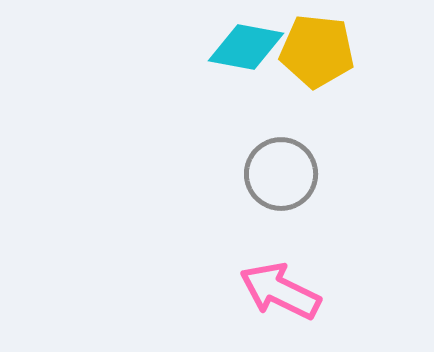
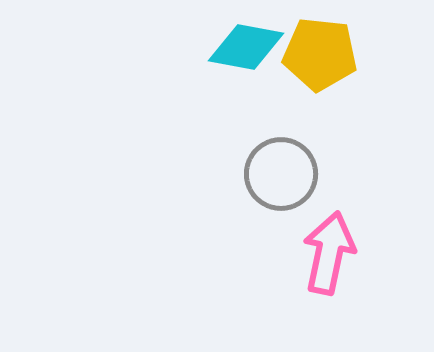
yellow pentagon: moved 3 px right, 3 px down
pink arrow: moved 49 px right, 38 px up; rotated 76 degrees clockwise
